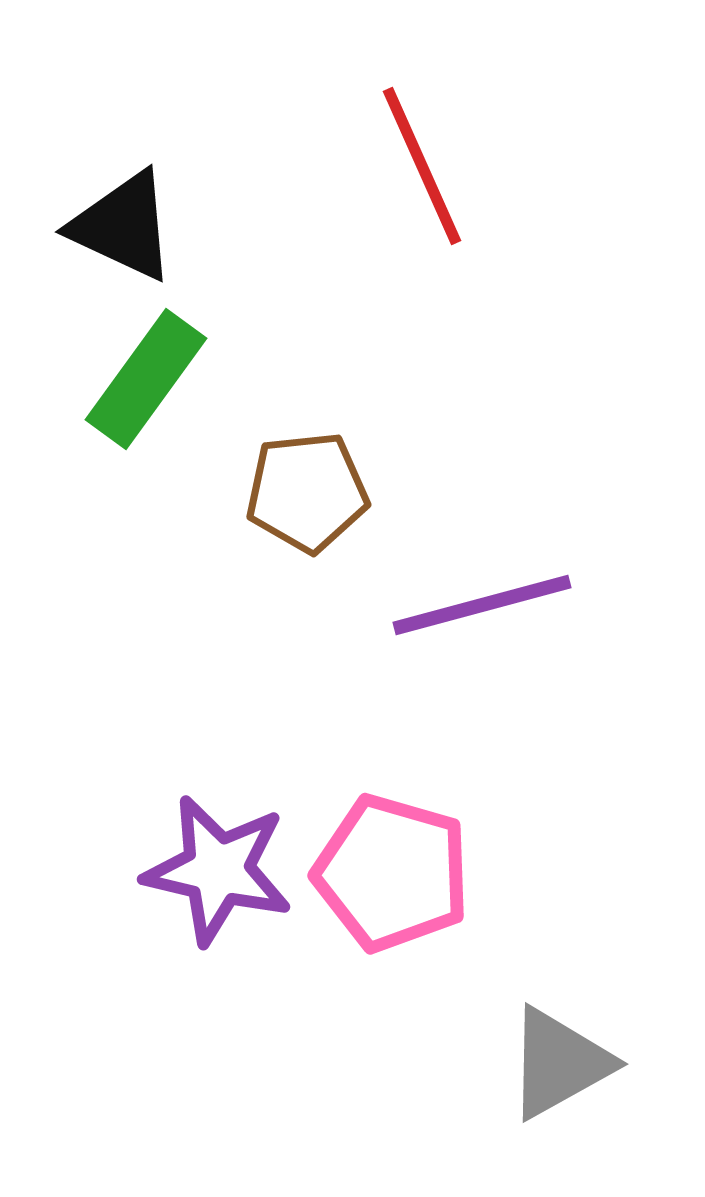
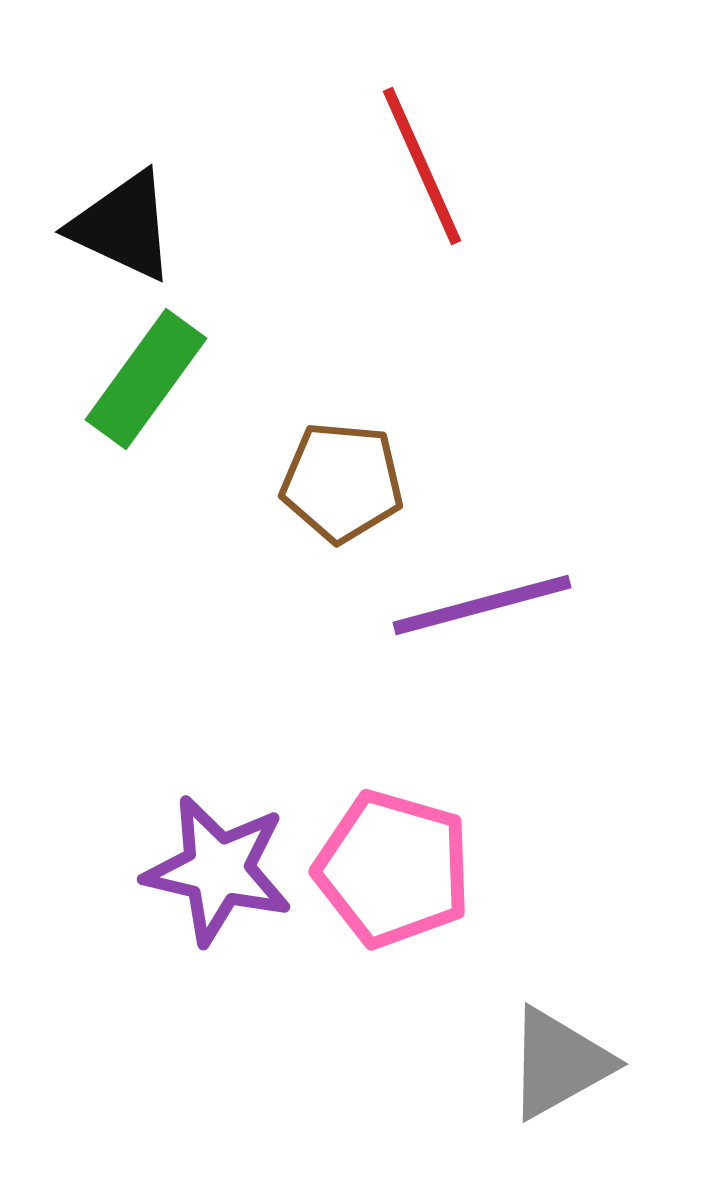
brown pentagon: moved 35 px right, 10 px up; rotated 11 degrees clockwise
pink pentagon: moved 1 px right, 4 px up
